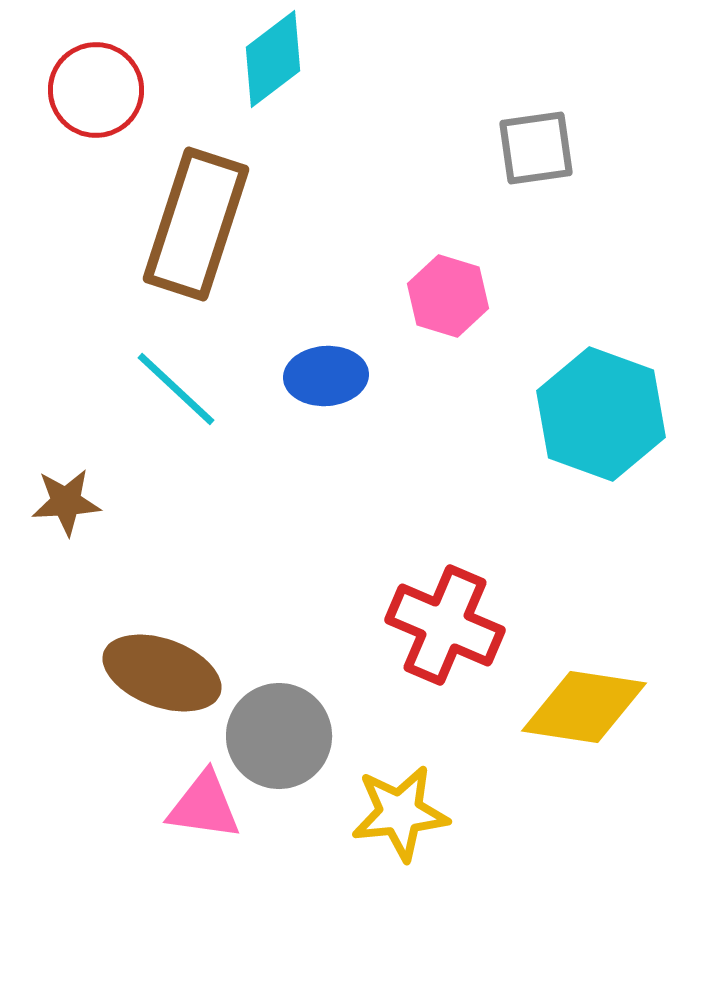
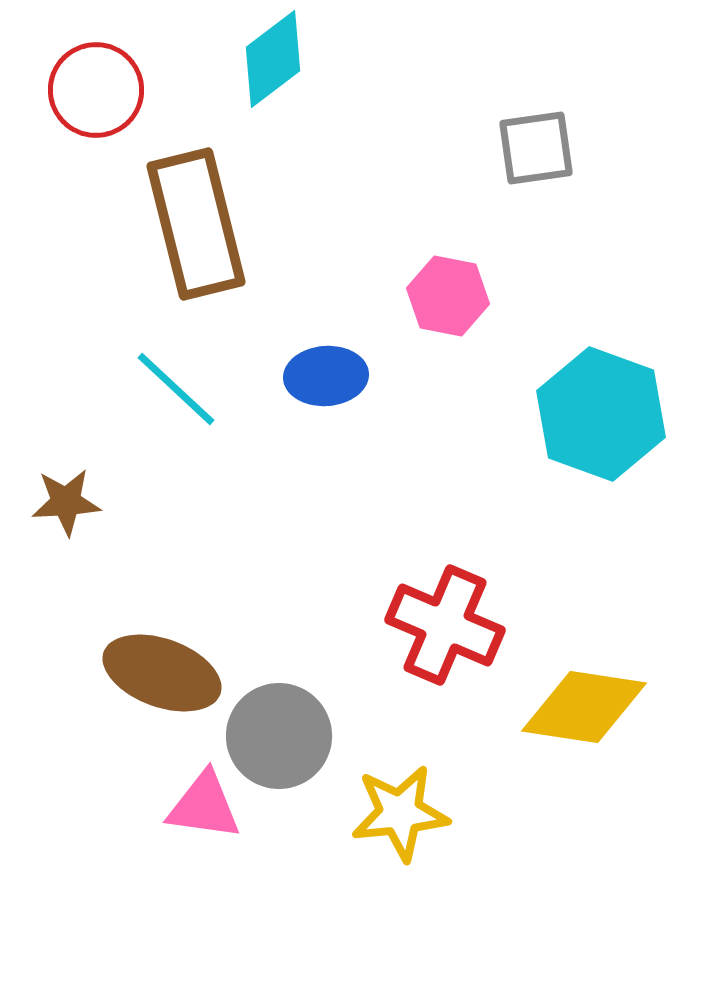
brown rectangle: rotated 32 degrees counterclockwise
pink hexagon: rotated 6 degrees counterclockwise
